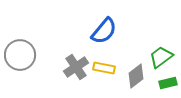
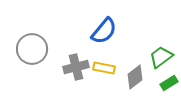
gray circle: moved 12 px right, 6 px up
gray cross: rotated 20 degrees clockwise
gray diamond: moved 1 px left, 1 px down
green rectangle: moved 1 px right; rotated 18 degrees counterclockwise
